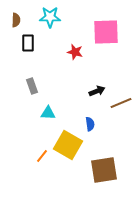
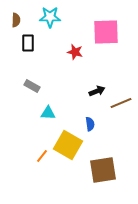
gray rectangle: rotated 42 degrees counterclockwise
brown square: moved 1 px left
